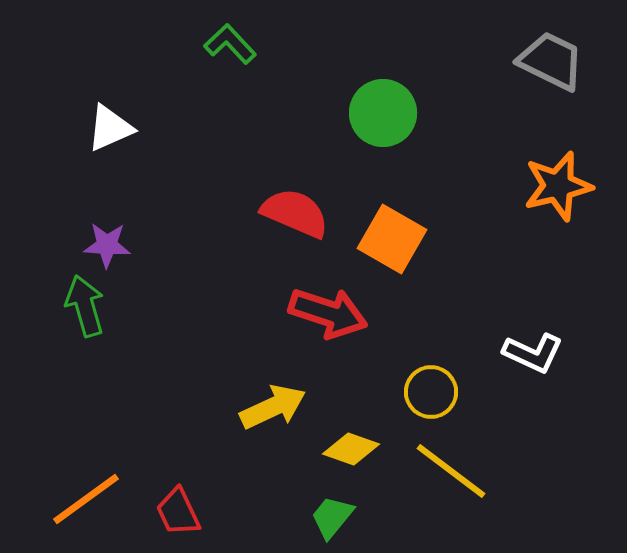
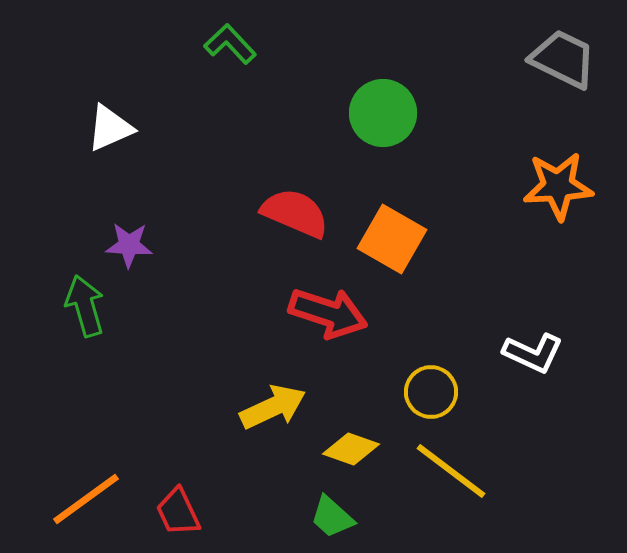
gray trapezoid: moved 12 px right, 2 px up
orange star: rotated 10 degrees clockwise
purple star: moved 22 px right
green trapezoid: rotated 87 degrees counterclockwise
